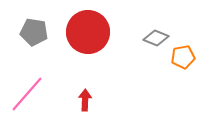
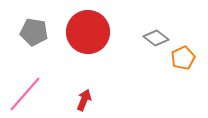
gray diamond: rotated 15 degrees clockwise
orange pentagon: moved 1 px down; rotated 15 degrees counterclockwise
pink line: moved 2 px left
red arrow: moved 1 px left; rotated 20 degrees clockwise
